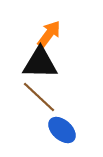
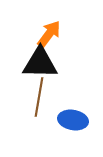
brown line: rotated 57 degrees clockwise
blue ellipse: moved 11 px right, 10 px up; rotated 32 degrees counterclockwise
